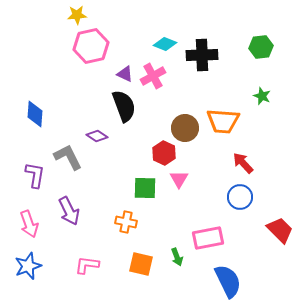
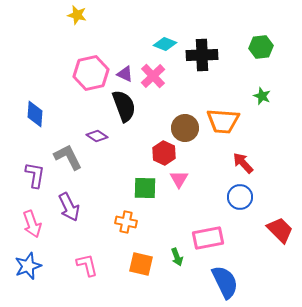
yellow star: rotated 18 degrees clockwise
pink hexagon: moved 27 px down
pink cross: rotated 15 degrees counterclockwise
purple arrow: moved 4 px up
pink arrow: moved 3 px right
pink L-shape: rotated 70 degrees clockwise
blue semicircle: moved 3 px left, 1 px down
